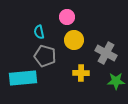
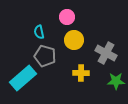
cyan rectangle: rotated 36 degrees counterclockwise
